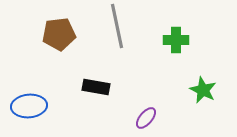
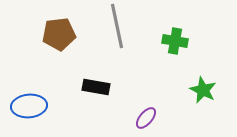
green cross: moved 1 px left, 1 px down; rotated 10 degrees clockwise
